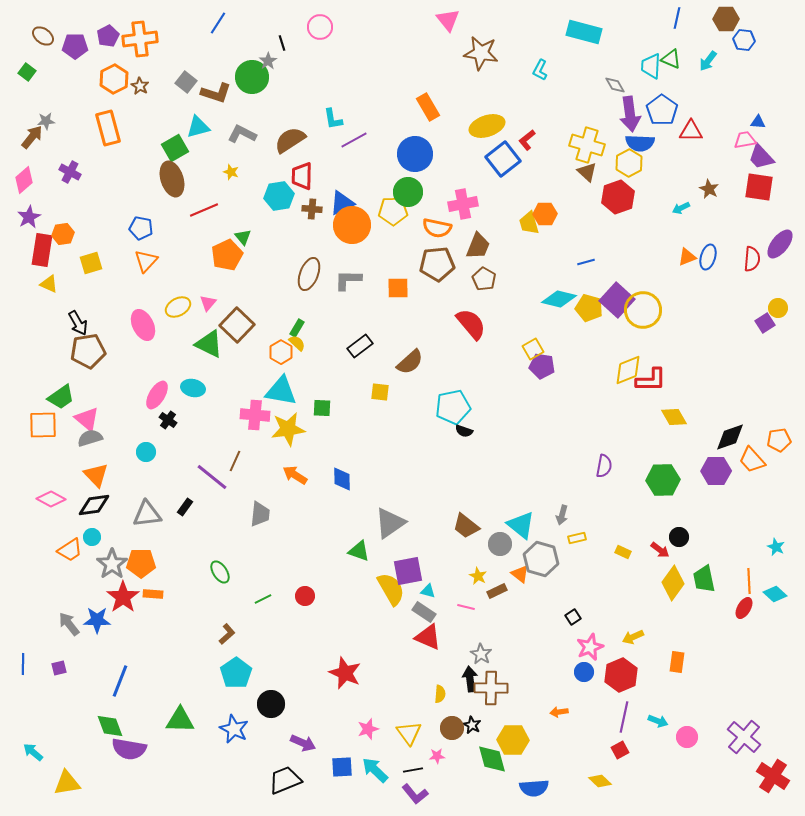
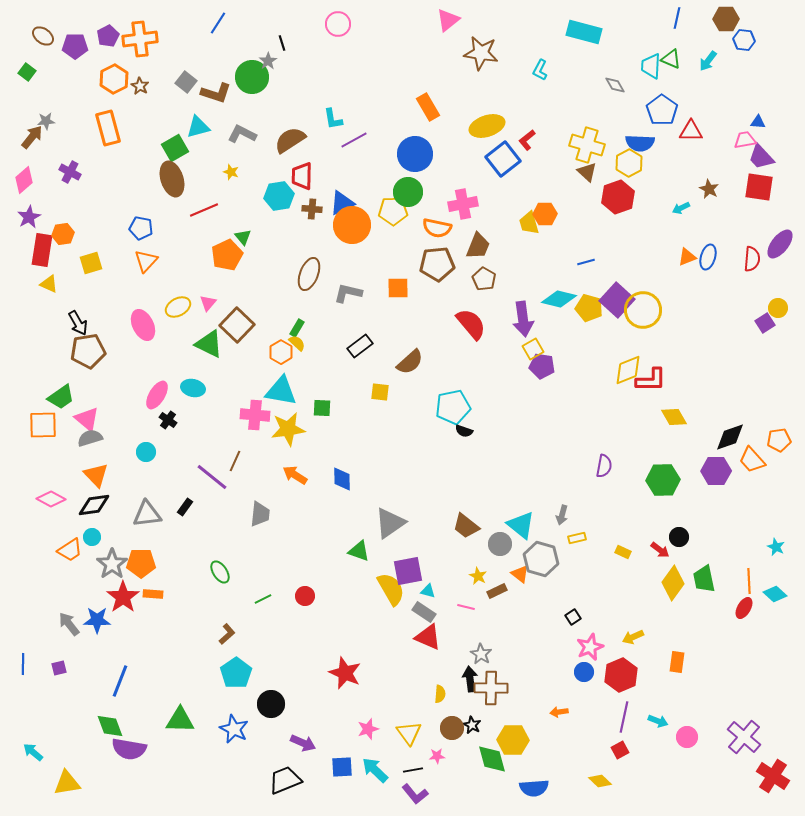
pink triangle at (448, 20): rotated 30 degrees clockwise
pink circle at (320, 27): moved 18 px right, 3 px up
purple arrow at (630, 114): moved 107 px left, 205 px down
gray L-shape at (348, 280): moved 13 px down; rotated 12 degrees clockwise
